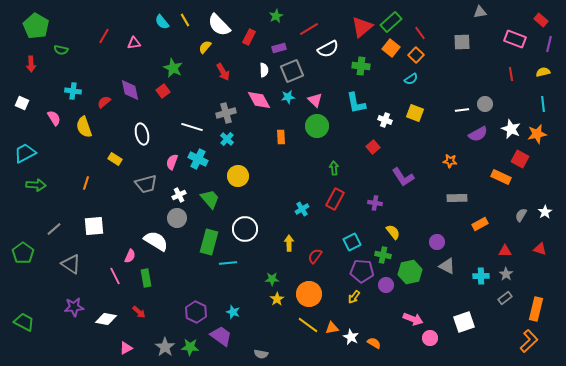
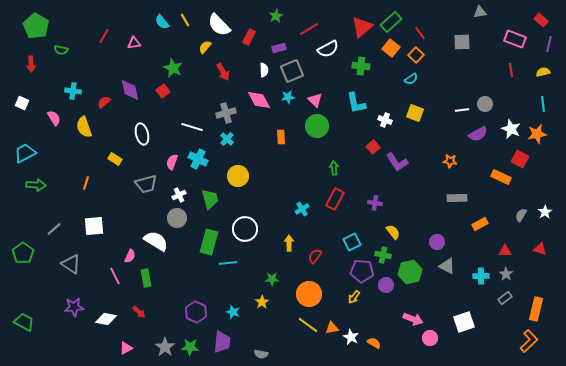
red line at (511, 74): moved 4 px up
purple L-shape at (403, 177): moved 6 px left, 15 px up
green trapezoid at (210, 199): rotated 25 degrees clockwise
yellow star at (277, 299): moved 15 px left, 3 px down
purple trapezoid at (221, 336): moved 1 px right, 6 px down; rotated 60 degrees clockwise
